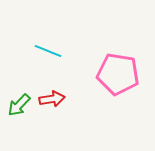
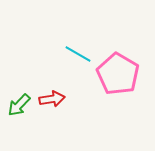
cyan line: moved 30 px right, 3 px down; rotated 8 degrees clockwise
pink pentagon: rotated 21 degrees clockwise
